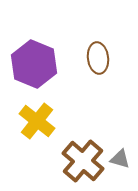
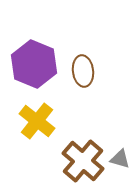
brown ellipse: moved 15 px left, 13 px down
